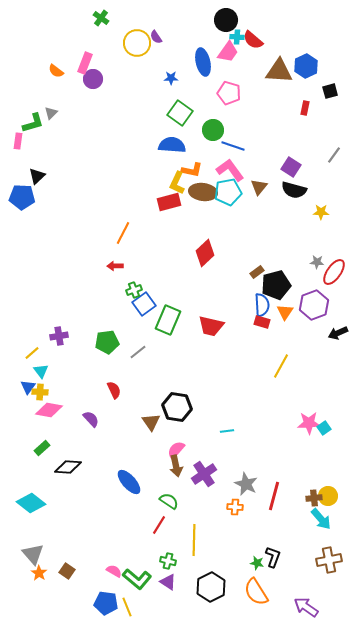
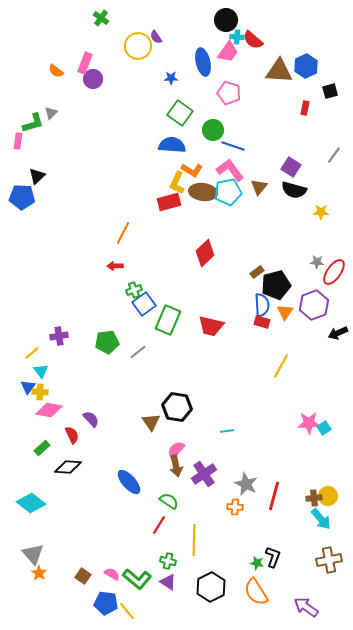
yellow circle at (137, 43): moved 1 px right, 3 px down
orange L-shape at (192, 170): rotated 20 degrees clockwise
red semicircle at (114, 390): moved 42 px left, 45 px down
brown square at (67, 571): moved 16 px right, 5 px down
pink semicircle at (114, 571): moved 2 px left, 3 px down
yellow line at (127, 607): moved 4 px down; rotated 18 degrees counterclockwise
